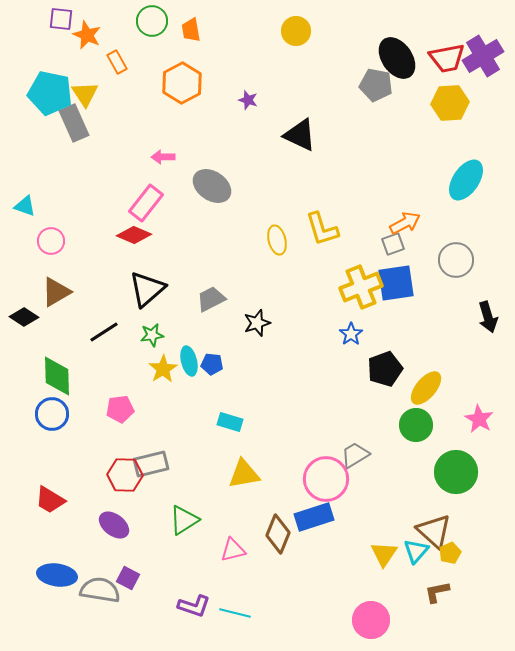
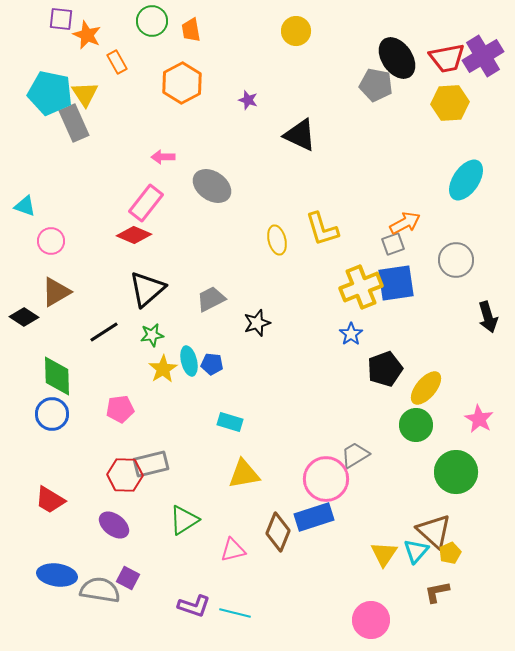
brown diamond at (278, 534): moved 2 px up
